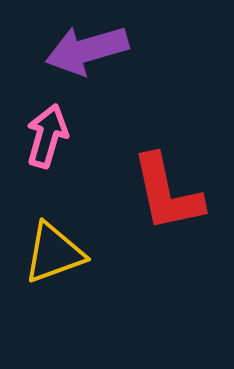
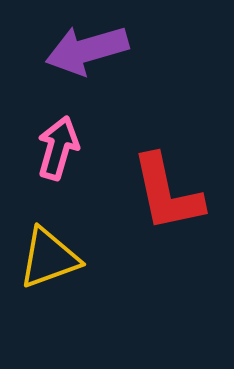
pink arrow: moved 11 px right, 12 px down
yellow triangle: moved 5 px left, 5 px down
